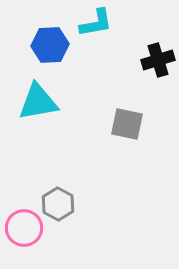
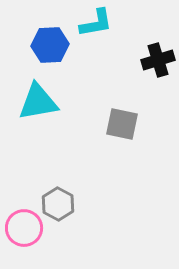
gray square: moved 5 px left
